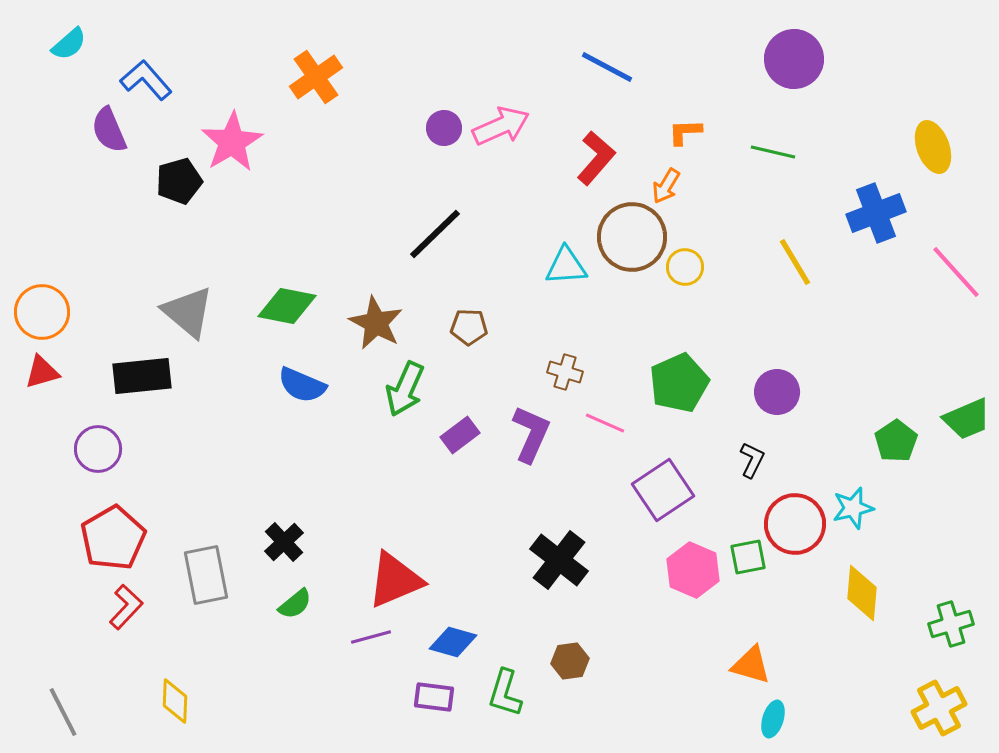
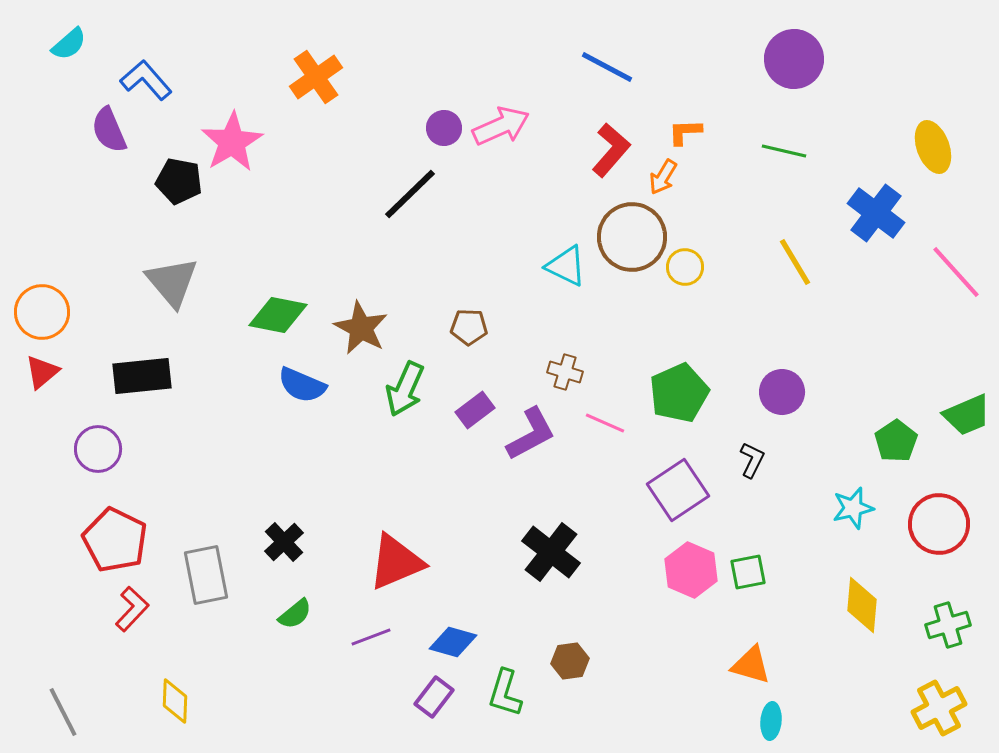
green line at (773, 152): moved 11 px right, 1 px up
red L-shape at (596, 158): moved 15 px right, 8 px up
black pentagon at (179, 181): rotated 27 degrees clockwise
orange arrow at (666, 186): moved 3 px left, 9 px up
blue cross at (876, 213): rotated 32 degrees counterclockwise
black line at (435, 234): moved 25 px left, 40 px up
cyan triangle at (566, 266): rotated 30 degrees clockwise
green diamond at (287, 306): moved 9 px left, 9 px down
gray triangle at (188, 312): moved 16 px left, 30 px up; rotated 10 degrees clockwise
brown star at (376, 323): moved 15 px left, 5 px down
red triangle at (42, 372): rotated 24 degrees counterclockwise
green pentagon at (679, 383): moved 10 px down
purple circle at (777, 392): moved 5 px right
green trapezoid at (967, 419): moved 4 px up
purple L-shape at (531, 434): rotated 38 degrees clockwise
purple rectangle at (460, 435): moved 15 px right, 25 px up
purple square at (663, 490): moved 15 px right
red circle at (795, 524): moved 144 px right
red pentagon at (113, 538): moved 2 px right, 2 px down; rotated 16 degrees counterclockwise
green square at (748, 557): moved 15 px down
black cross at (559, 560): moved 8 px left, 8 px up
pink hexagon at (693, 570): moved 2 px left
red triangle at (395, 580): moved 1 px right, 18 px up
yellow diamond at (862, 593): moved 12 px down
green semicircle at (295, 604): moved 10 px down
red L-shape at (126, 607): moved 6 px right, 2 px down
green cross at (951, 624): moved 3 px left, 1 px down
purple line at (371, 637): rotated 6 degrees counterclockwise
purple rectangle at (434, 697): rotated 60 degrees counterclockwise
cyan ellipse at (773, 719): moved 2 px left, 2 px down; rotated 12 degrees counterclockwise
